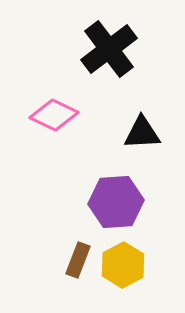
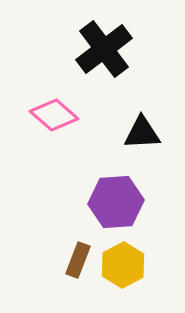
black cross: moved 5 px left
pink diamond: rotated 15 degrees clockwise
